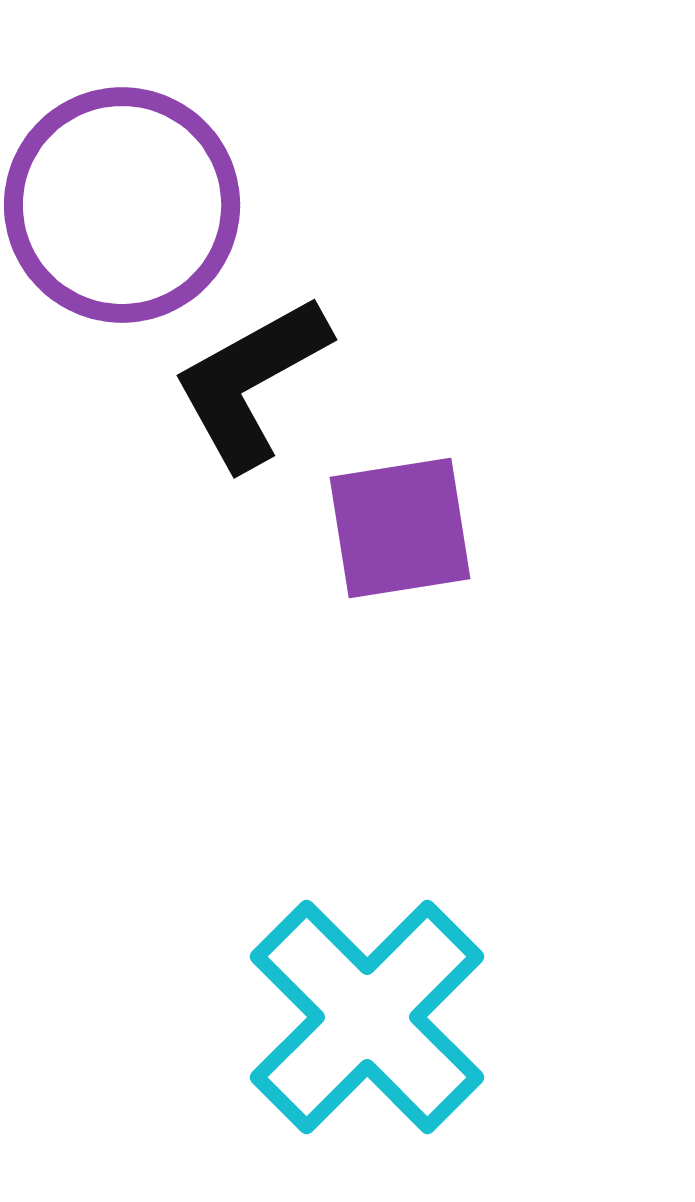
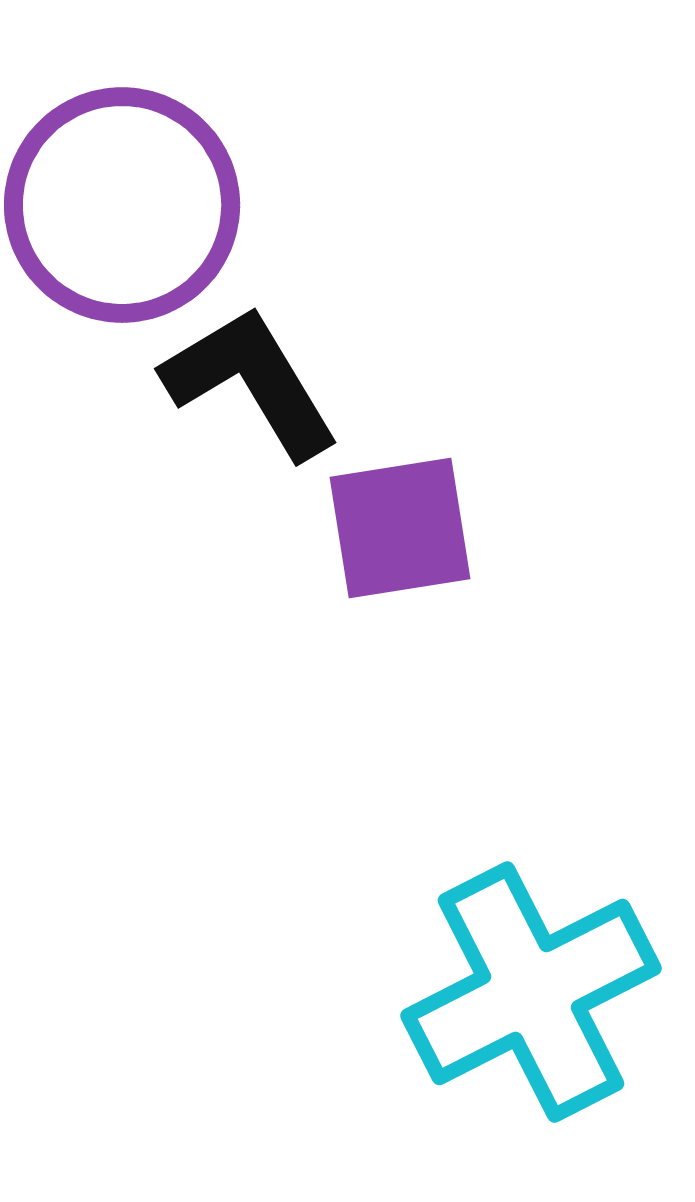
black L-shape: rotated 88 degrees clockwise
cyan cross: moved 164 px right, 25 px up; rotated 18 degrees clockwise
